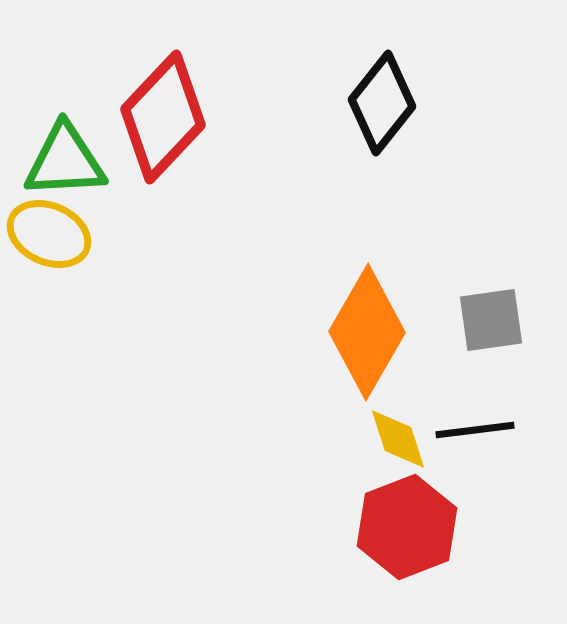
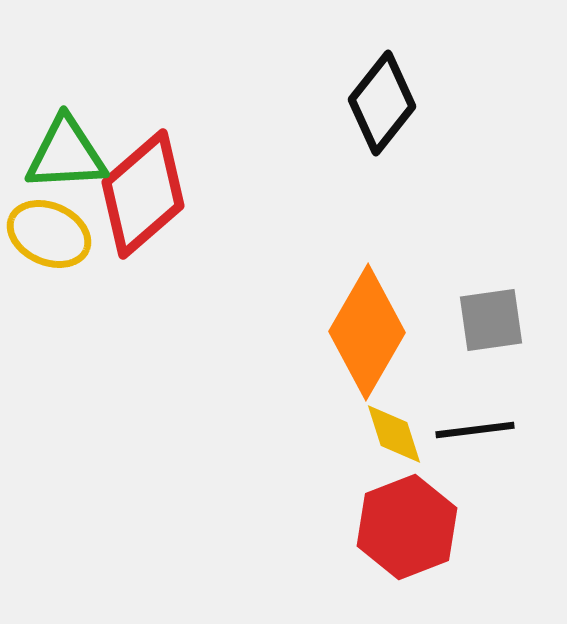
red diamond: moved 20 px left, 77 px down; rotated 6 degrees clockwise
green triangle: moved 1 px right, 7 px up
yellow diamond: moved 4 px left, 5 px up
